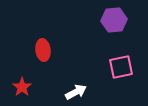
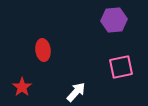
white arrow: rotated 20 degrees counterclockwise
